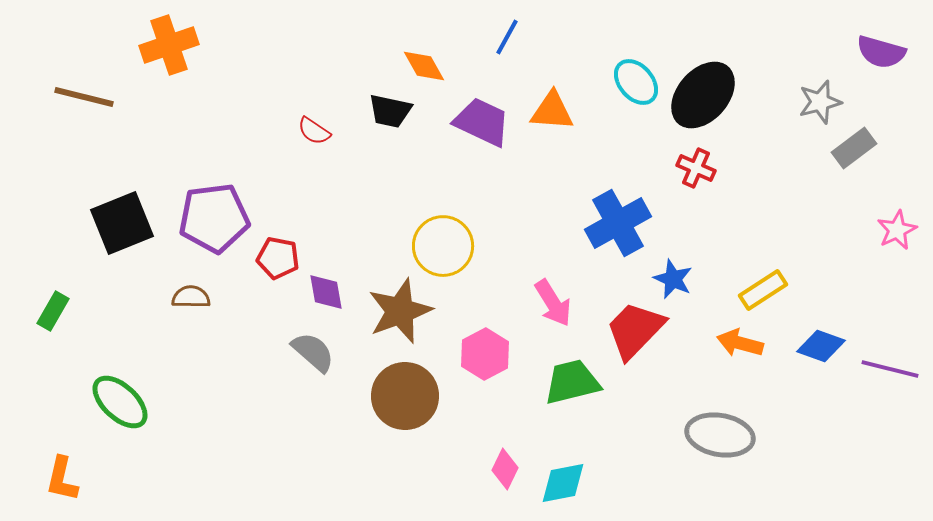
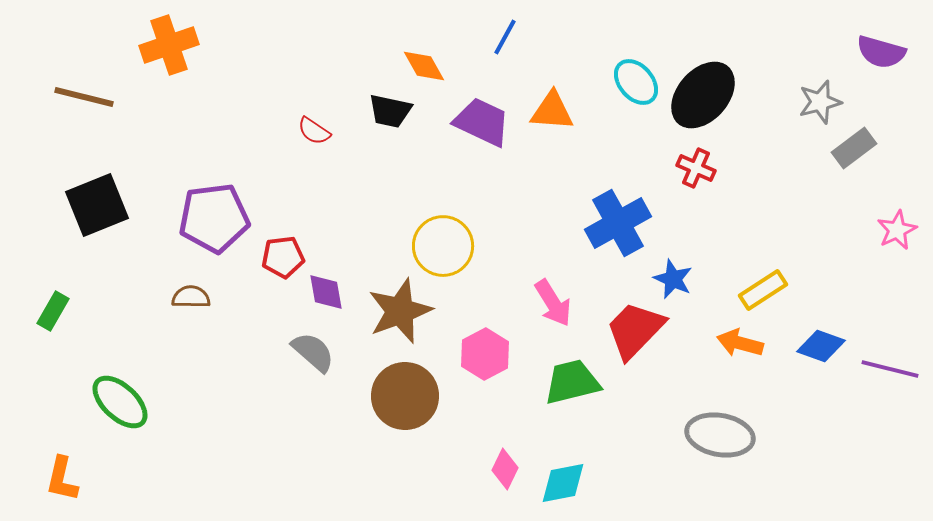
blue line: moved 2 px left
black square: moved 25 px left, 18 px up
red pentagon: moved 5 px right, 1 px up; rotated 18 degrees counterclockwise
